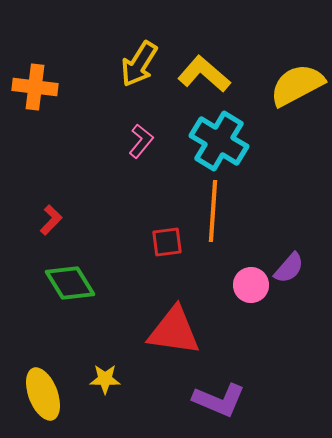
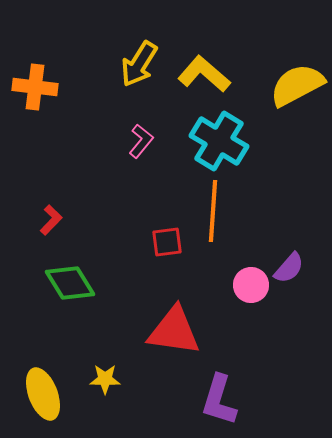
purple L-shape: rotated 84 degrees clockwise
